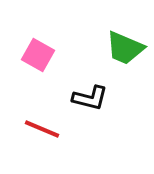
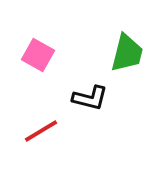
green trapezoid: moved 2 px right, 5 px down; rotated 99 degrees counterclockwise
red line: moved 1 px left, 2 px down; rotated 54 degrees counterclockwise
